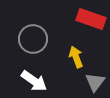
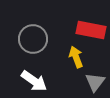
red rectangle: moved 11 px down; rotated 8 degrees counterclockwise
